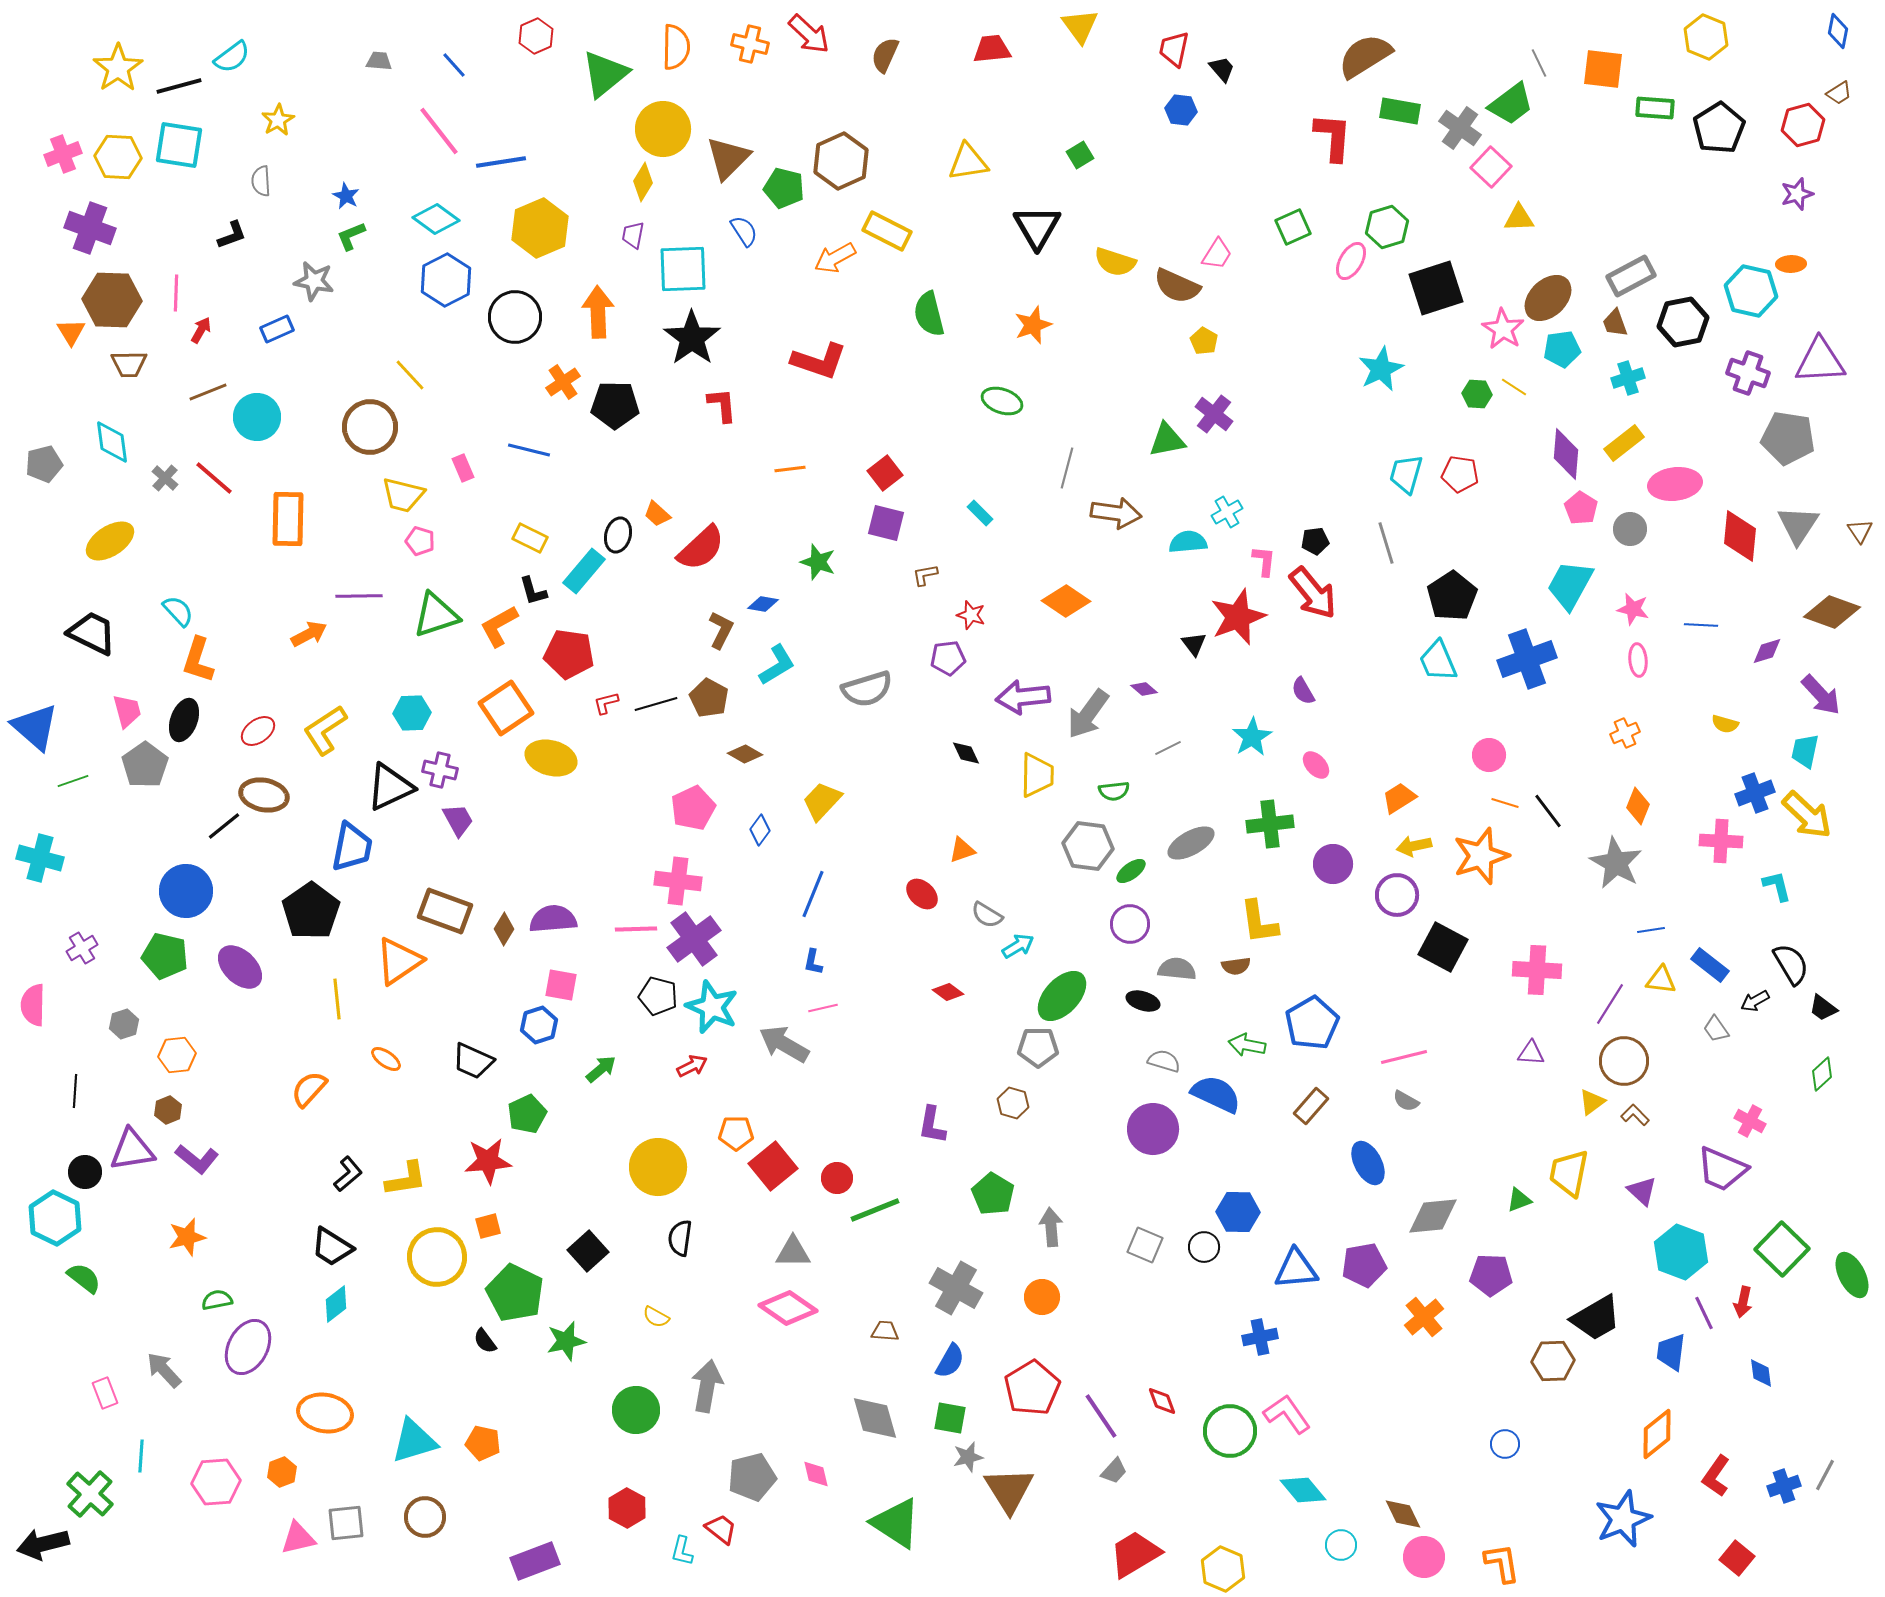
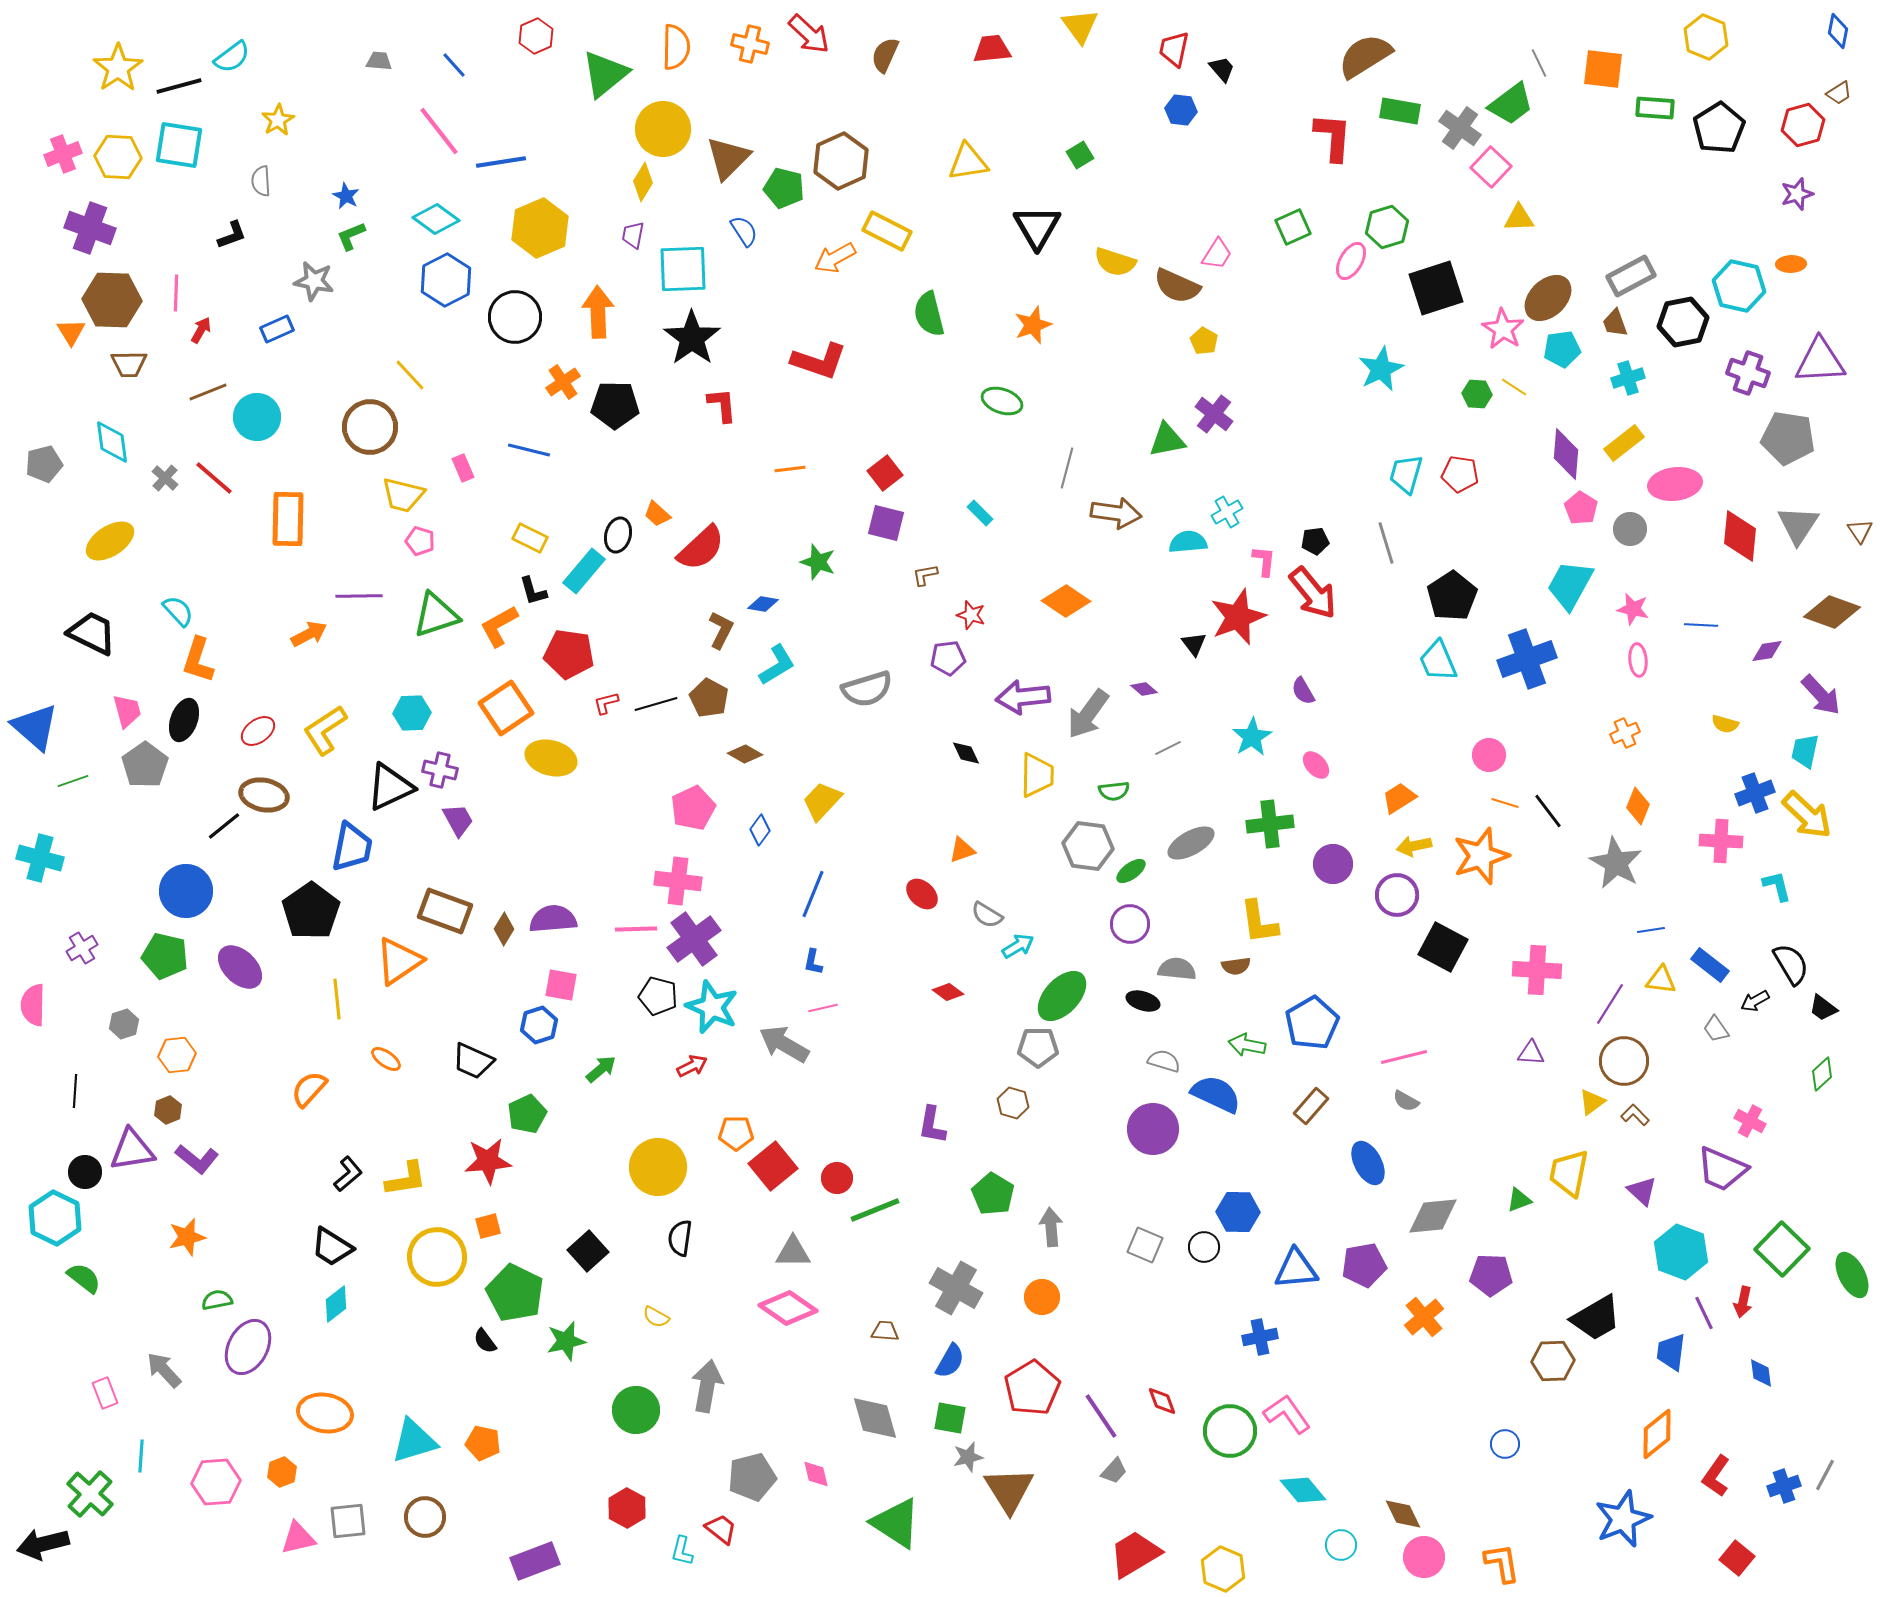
cyan hexagon at (1751, 291): moved 12 px left, 5 px up
purple diamond at (1767, 651): rotated 8 degrees clockwise
gray square at (346, 1523): moved 2 px right, 2 px up
